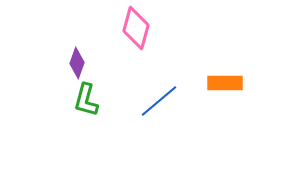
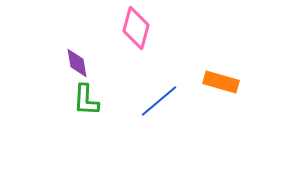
purple diamond: rotated 28 degrees counterclockwise
orange rectangle: moved 4 px left, 1 px up; rotated 16 degrees clockwise
green L-shape: rotated 12 degrees counterclockwise
